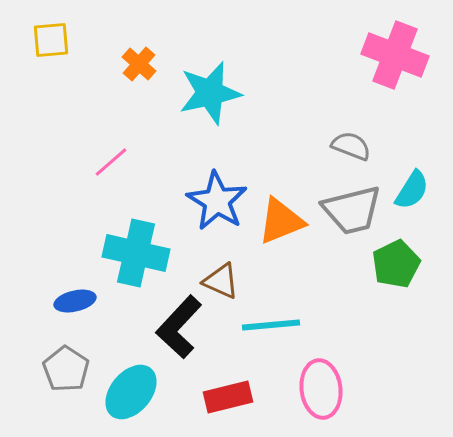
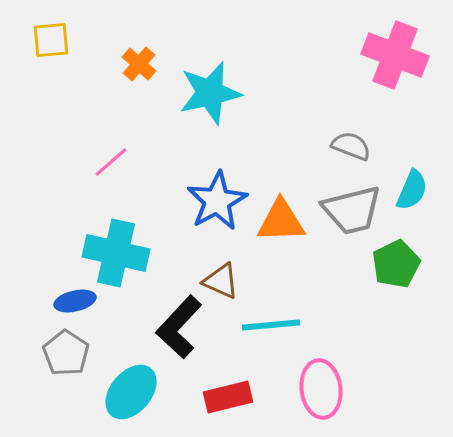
cyan semicircle: rotated 9 degrees counterclockwise
blue star: rotated 12 degrees clockwise
orange triangle: rotated 20 degrees clockwise
cyan cross: moved 20 px left
gray pentagon: moved 16 px up
